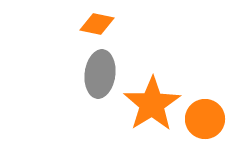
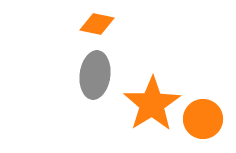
gray ellipse: moved 5 px left, 1 px down
orange circle: moved 2 px left
